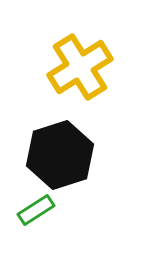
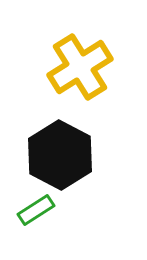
black hexagon: rotated 14 degrees counterclockwise
